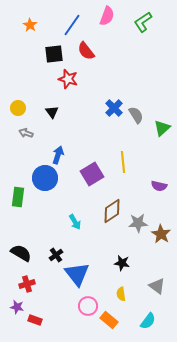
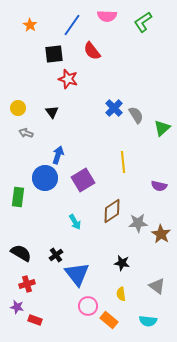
pink semicircle: rotated 72 degrees clockwise
red semicircle: moved 6 px right
purple square: moved 9 px left, 6 px down
cyan semicircle: rotated 60 degrees clockwise
